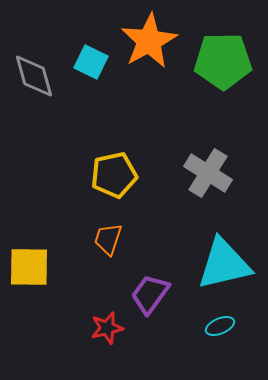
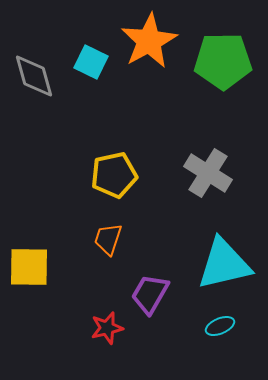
purple trapezoid: rotated 6 degrees counterclockwise
